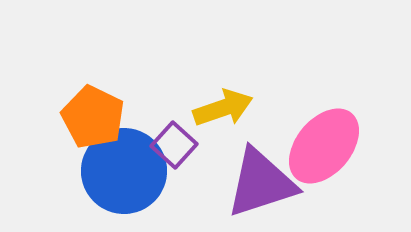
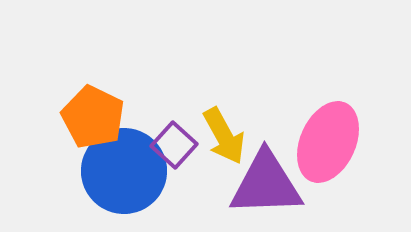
yellow arrow: moved 1 px right, 28 px down; rotated 80 degrees clockwise
pink ellipse: moved 4 px right, 4 px up; rotated 16 degrees counterclockwise
purple triangle: moved 5 px right, 1 px down; rotated 16 degrees clockwise
